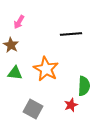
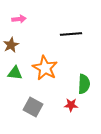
pink arrow: moved 3 px up; rotated 128 degrees counterclockwise
brown star: rotated 14 degrees clockwise
orange star: moved 1 px left, 1 px up
green semicircle: moved 2 px up
red star: rotated 24 degrees clockwise
gray square: moved 2 px up
